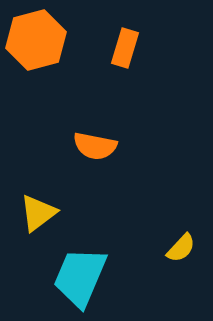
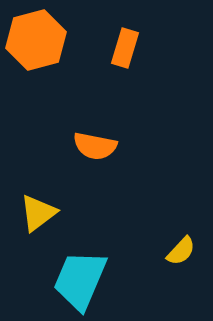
yellow semicircle: moved 3 px down
cyan trapezoid: moved 3 px down
